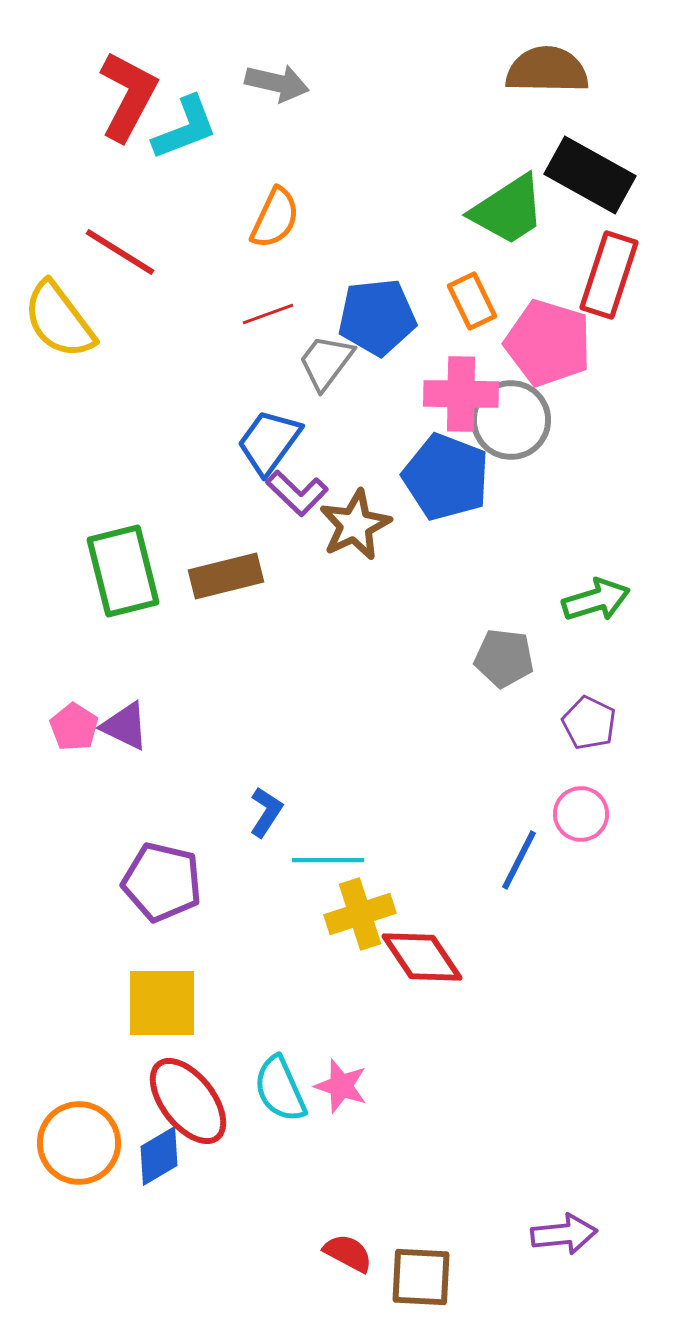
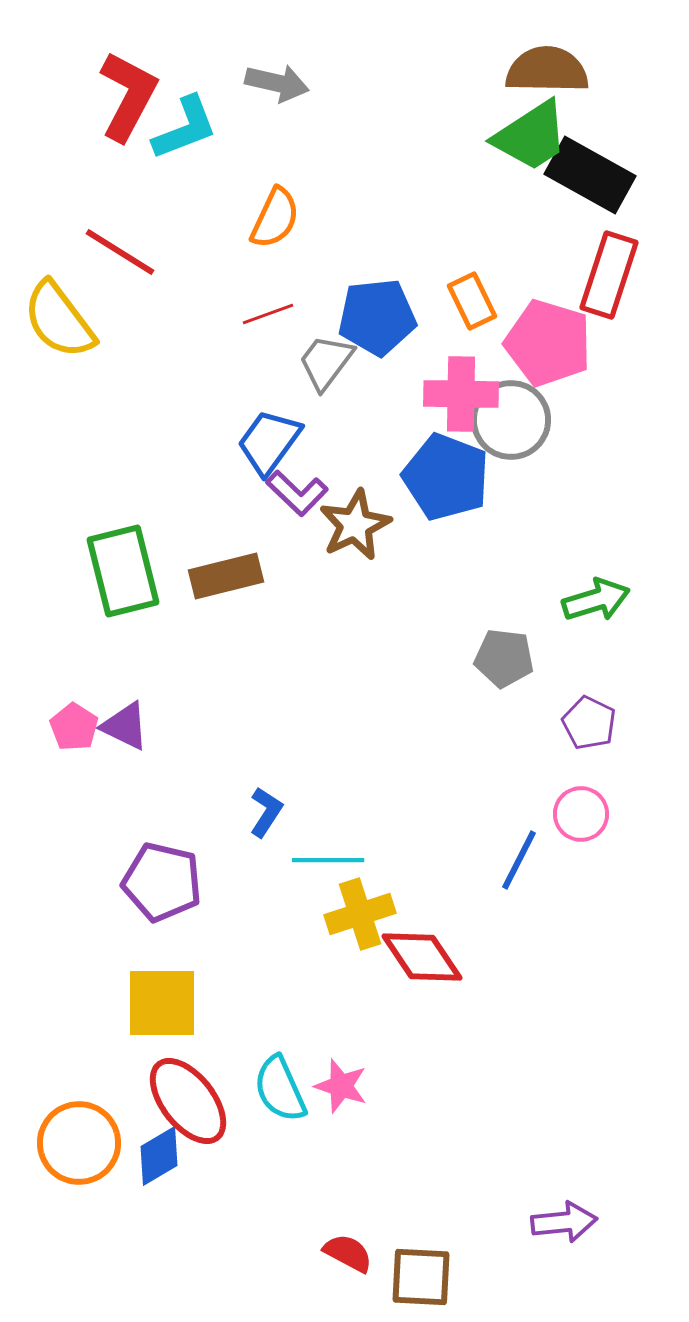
green trapezoid at (508, 210): moved 23 px right, 74 px up
purple arrow at (564, 1234): moved 12 px up
